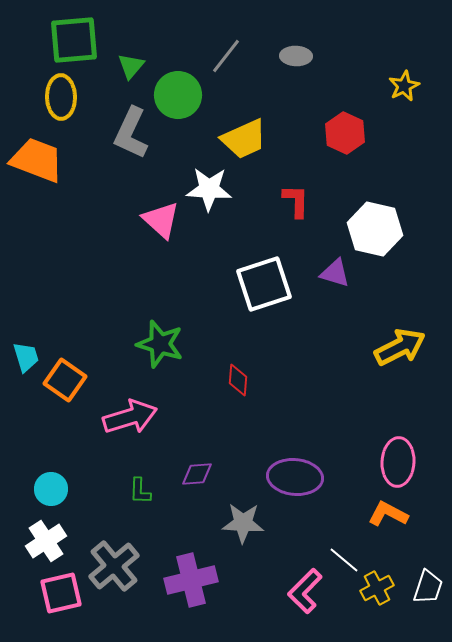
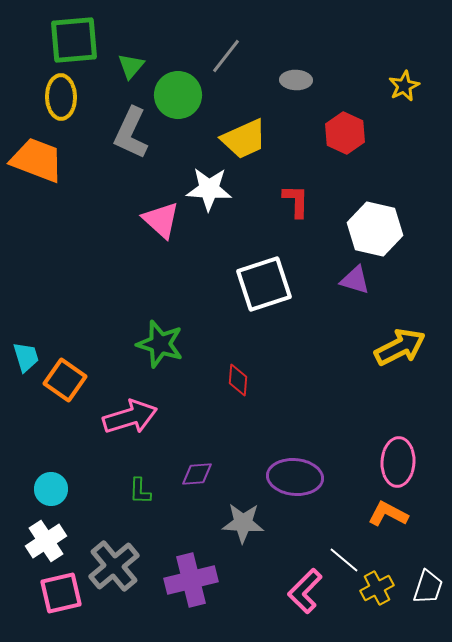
gray ellipse: moved 24 px down
purple triangle: moved 20 px right, 7 px down
